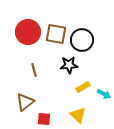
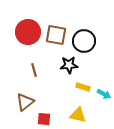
brown square: moved 1 px down
black circle: moved 2 px right, 1 px down
yellow rectangle: rotated 48 degrees clockwise
yellow triangle: rotated 30 degrees counterclockwise
